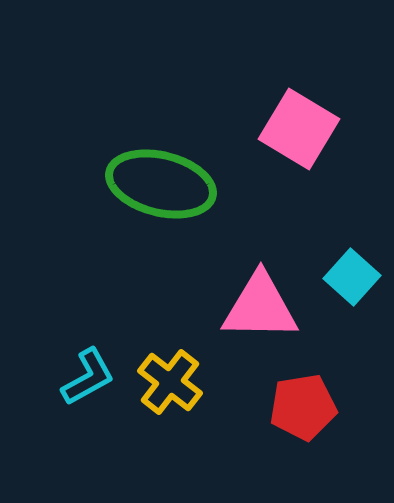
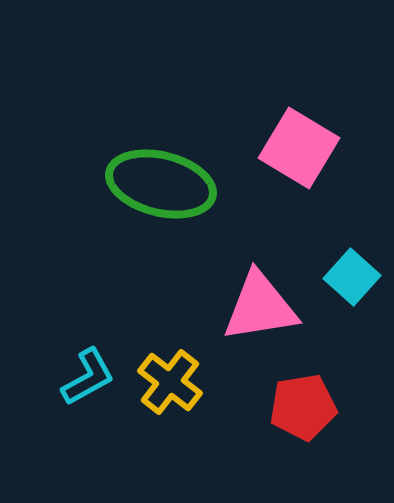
pink square: moved 19 px down
pink triangle: rotated 10 degrees counterclockwise
